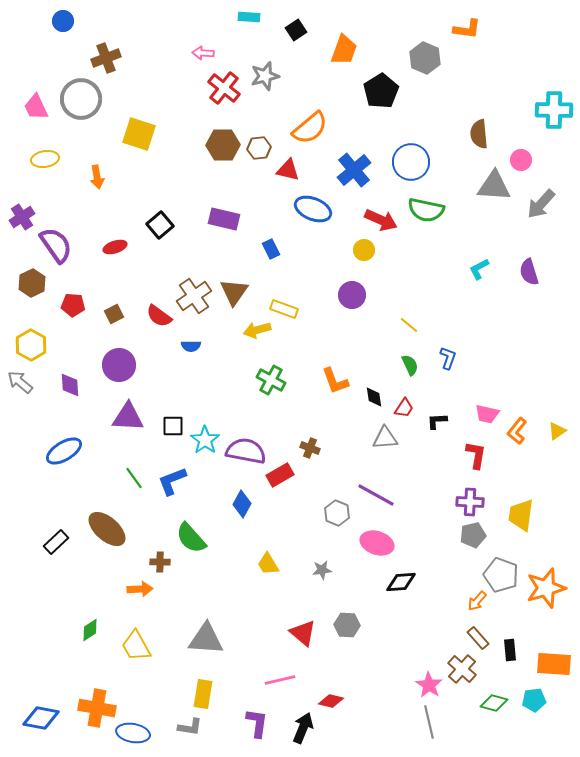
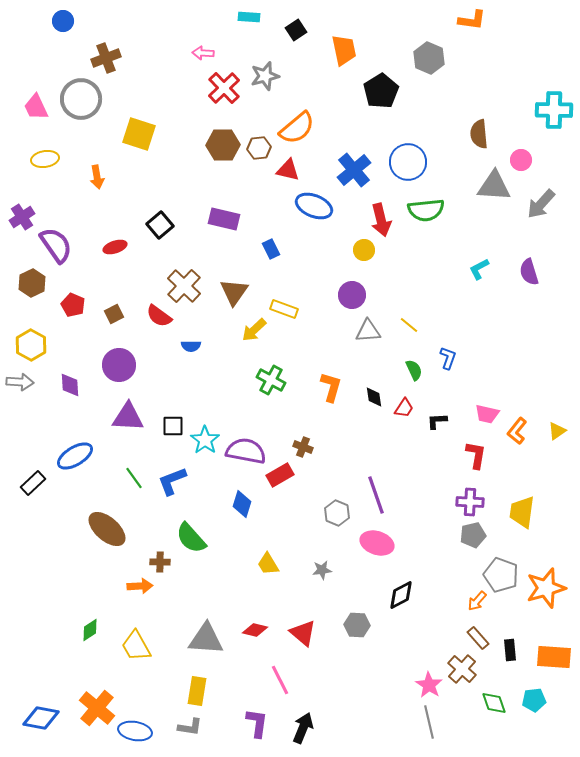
orange L-shape at (467, 29): moved 5 px right, 9 px up
orange trapezoid at (344, 50): rotated 32 degrees counterclockwise
gray hexagon at (425, 58): moved 4 px right
red cross at (224, 88): rotated 8 degrees clockwise
orange semicircle at (310, 128): moved 13 px left
blue circle at (411, 162): moved 3 px left
blue ellipse at (313, 209): moved 1 px right, 3 px up
green semicircle at (426, 210): rotated 18 degrees counterclockwise
red arrow at (381, 220): rotated 52 degrees clockwise
brown cross at (194, 296): moved 10 px left, 10 px up; rotated 12 degrees counterclockwise
red pentagon at (73, 305): rotated 20 degrees clockwise
yellow arrow at (257, 330): moved 3 px left; rotated 28 degrees counterclockwise
green semicircle at (410, 365): moved 4 px right, 5 px down
orange L-shape at (335, 381): moved 4 px left, 6 px down; rotated 144 degrees counterclockwise
gray arrow at (20, 382): rotated 144 degrees clockwise
gray triangle at (385, 438): moved 17 px left, 107 px up
brown cross at (310, 448): moved 7 px left, 1 px up
blue ellipse at (64, 451): moved 11 px right, 5 px down
purple line at (376, 495): rotated 42 degrees clockwise
blue diamond at (242, 504): rotated 12 degrees counterclockwise
yellow trapezoid at (521, 515): moved 1 px right, 3 px up
black rectangle at (56, 542): moved 23 px left, 59 px up
black diamond at (401, 582): moved 13 px down; rotated 24 degrees counterclockwise
orange arrow at (140, 589): moved 3 px up
gray hexagon at (347, 625): moved 10 px right
orange rectangle at (554, 664): moved 7 px up
pink line at (280, 680): rotated 76 degrees clockwise
yellow rectangle at (203, 694): moved 6 px left, 3 px up
red diamond at (331, 701): moved 76 px left, 71 px up
green diamond at (494, 703): rotated 56 degrees clockwise
orange cross at (97, 708): rotated 30 degrees clockwise
blue ellipse at (133, 733): moved 2 px right, 2 px up
